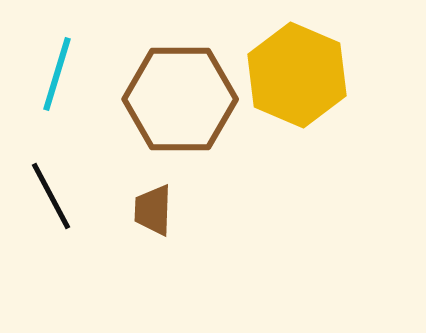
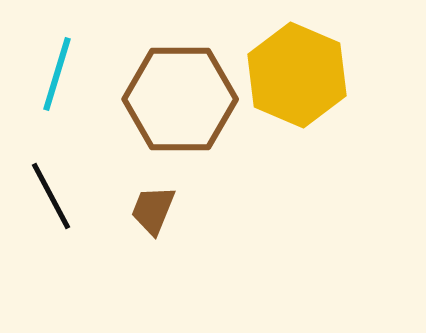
brown trapezoid: rotated 20 degrees clockwise
